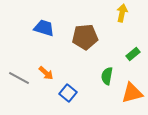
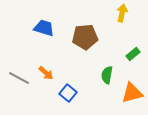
green semicircle: moved 1 px up
